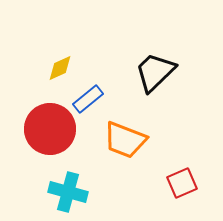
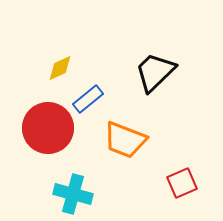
red circle: moved 2 px left, 1 px up
cyan cross: moved 5 px right, 2 px down
